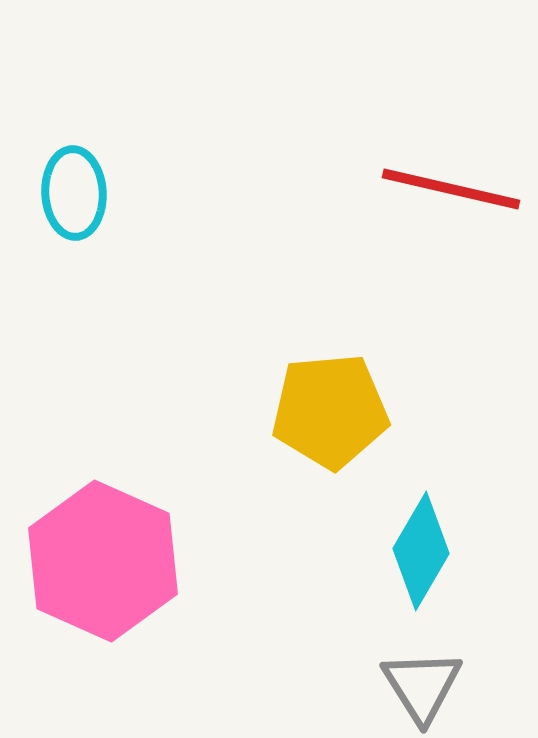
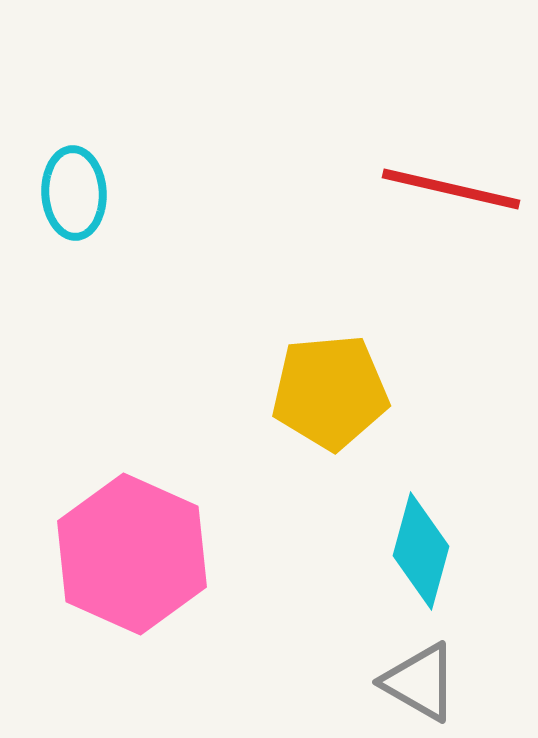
yellow pentagon: moved 19 px up
cyan diamond: rotated 15 degrees counterclockwise
pink hexagon: moved 29 px right, 7 px up
gray triangle: moved 2 px left, 4 px up; rotated 28 degrees counterclockwise
